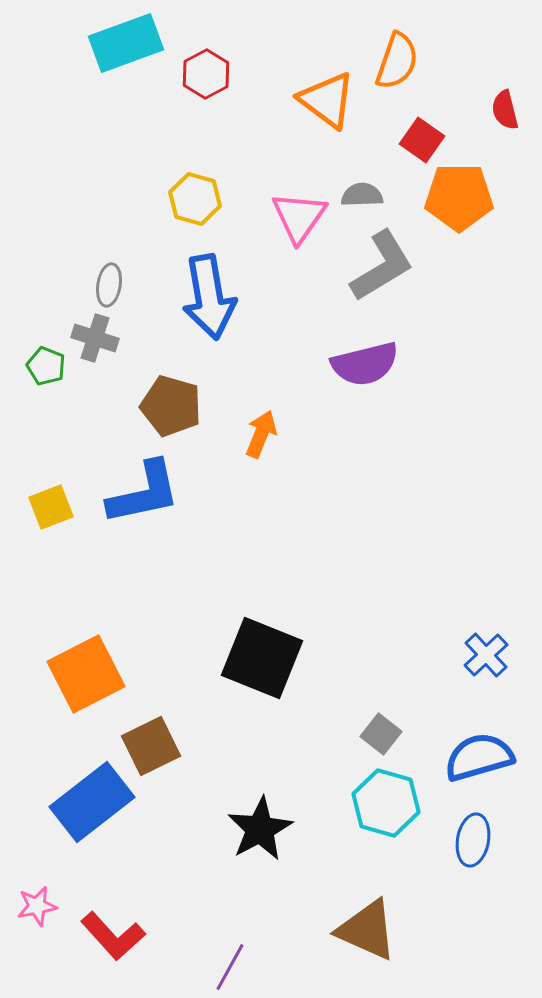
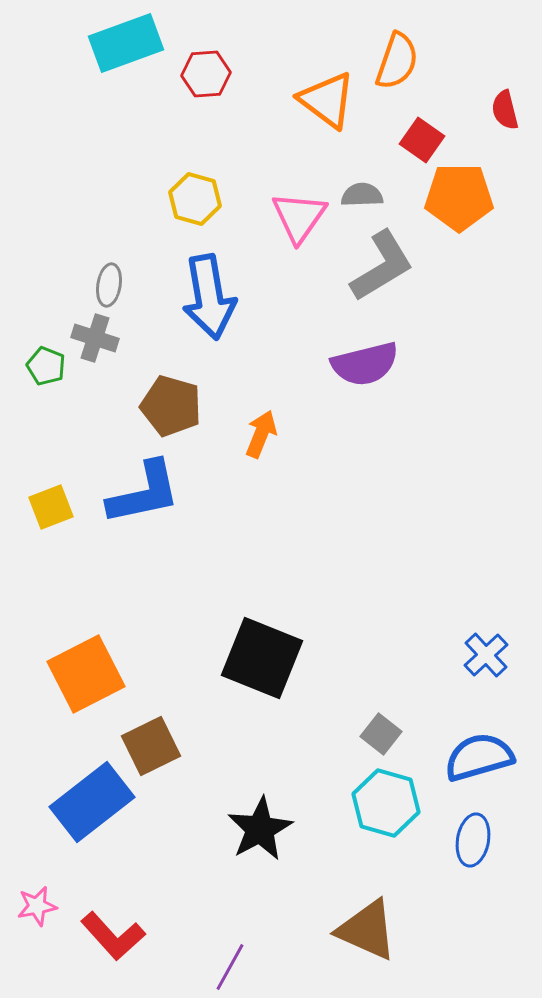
red hexagon: rotated 24 degrees clockwise
